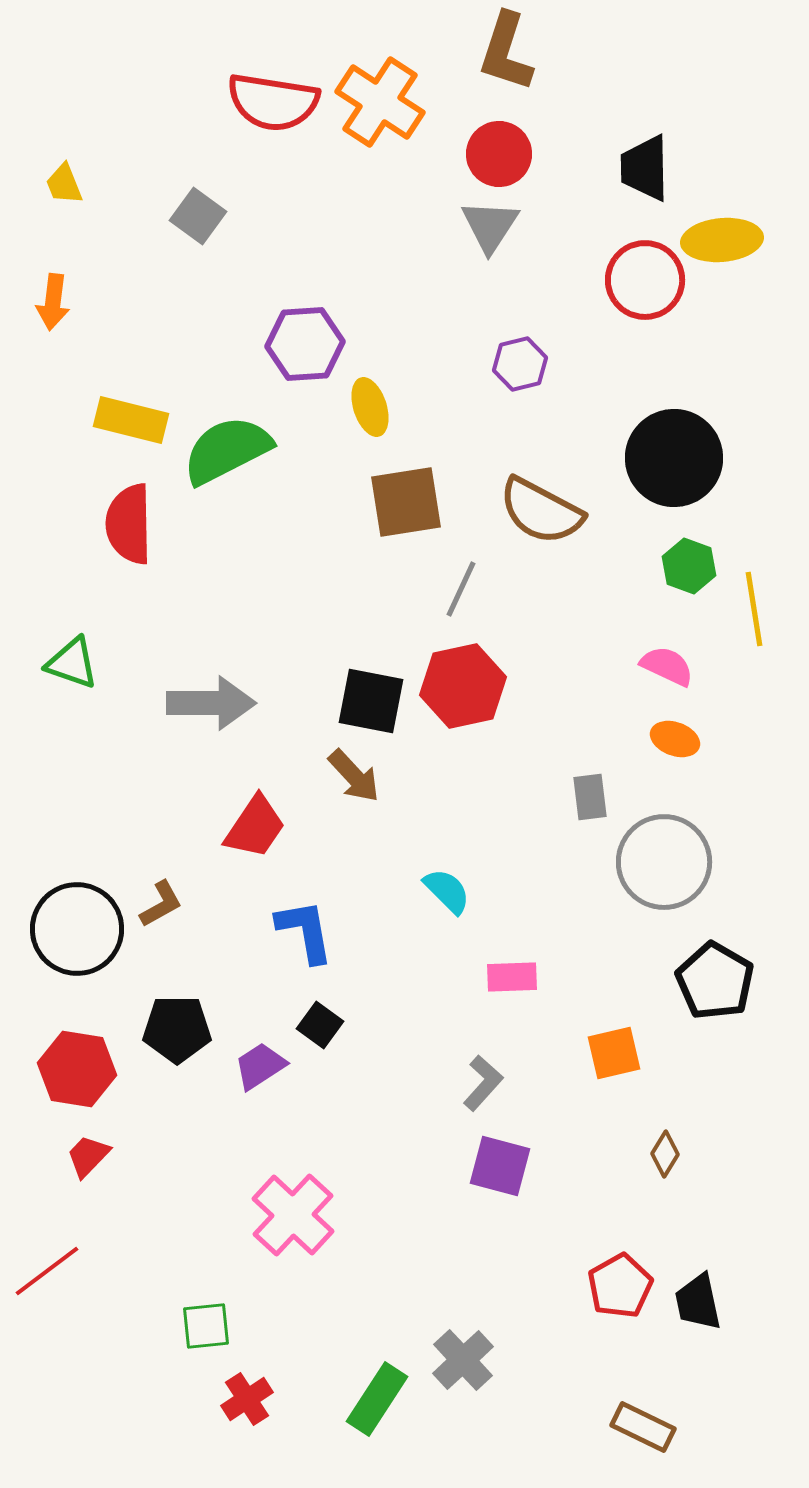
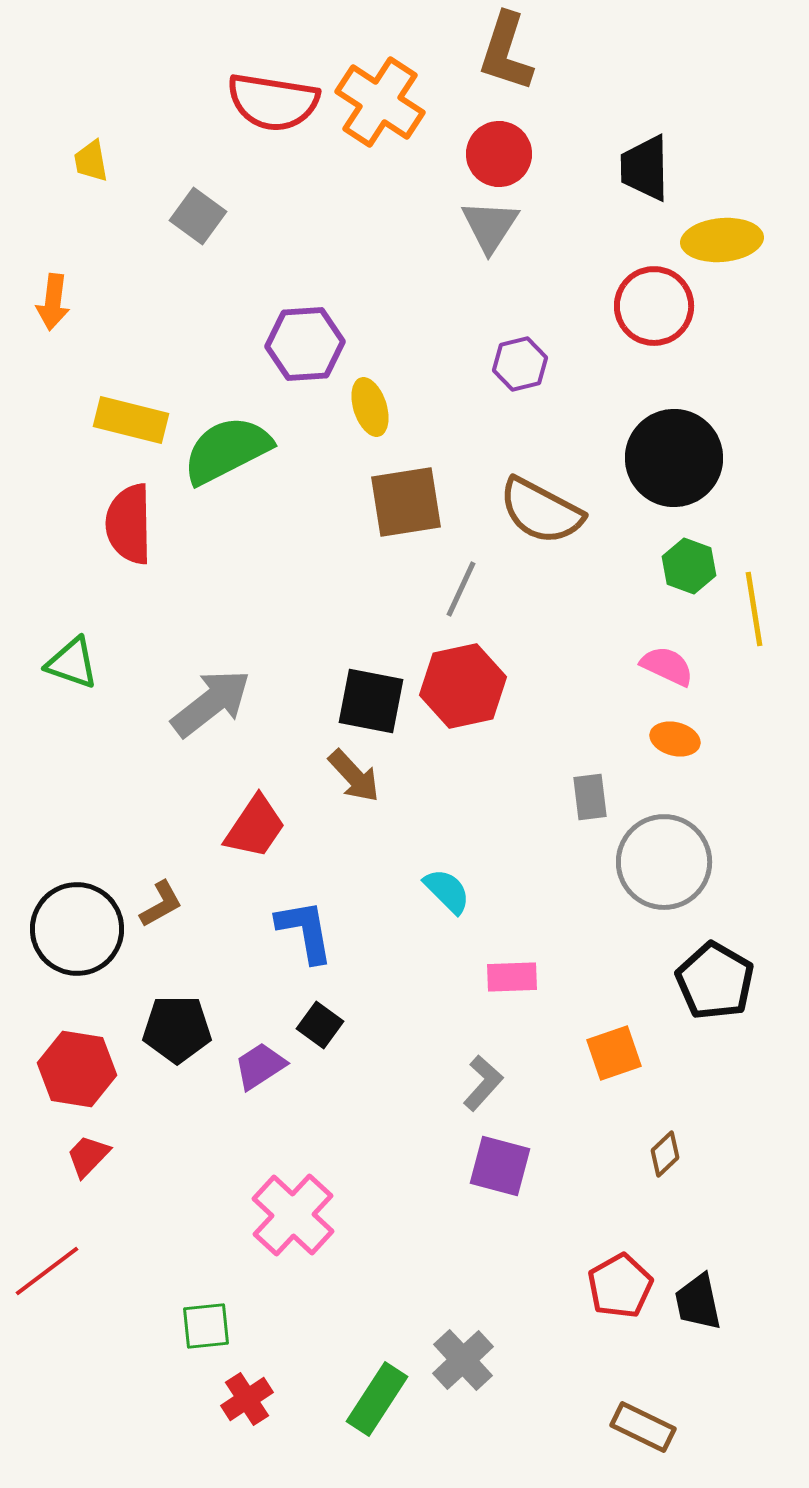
yellow trapezoid at (64, 184): moved 27 px right, 23 px up; rotated 12 degrees clockwise
red circle at (645, 280): moved 9 px right, 26 px down
gray arrow at (211, 703): rotated 38 degrees counterclockwise
orange ellipse at (675, 739): rotated 6 degrees counterclockwise
orange square at (614, 1053): rotated 6 degrees counterclockwise
brown diamond at (665, 1154): rotated 15 degrees clockwise
